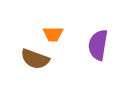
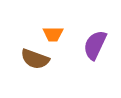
purple semicircle: moved 3 px left; rotated 16 degrees clockwise
